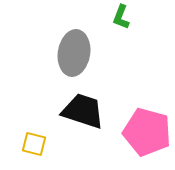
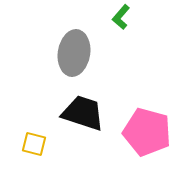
green L-shape: rotated 20 degrees clockwise
black trapezoid: moved 2 px down
